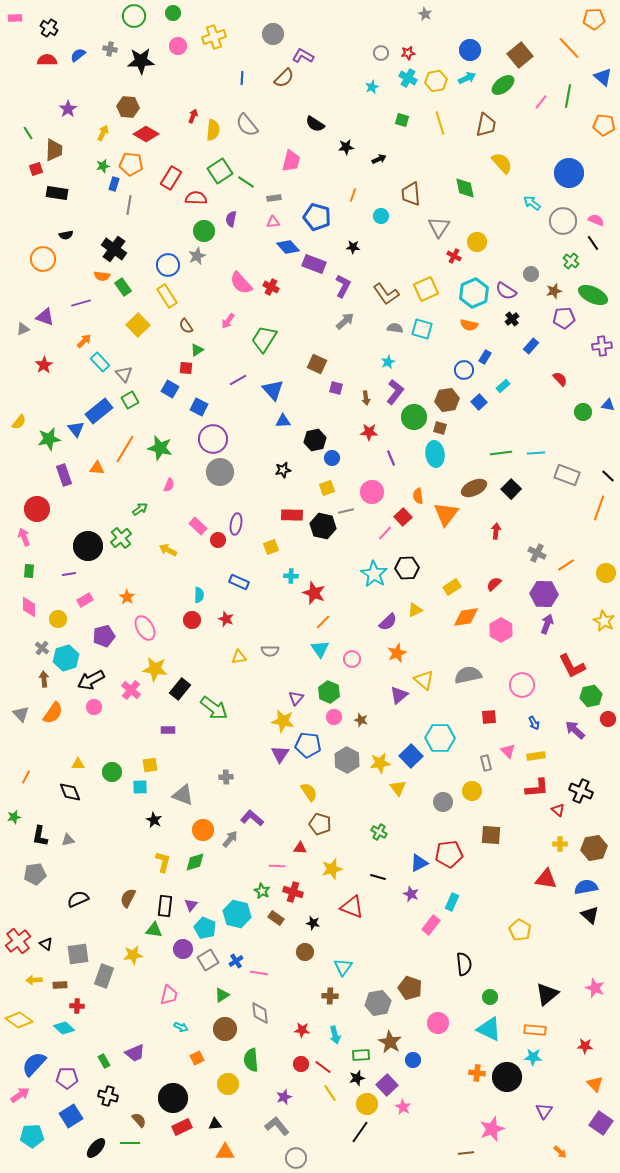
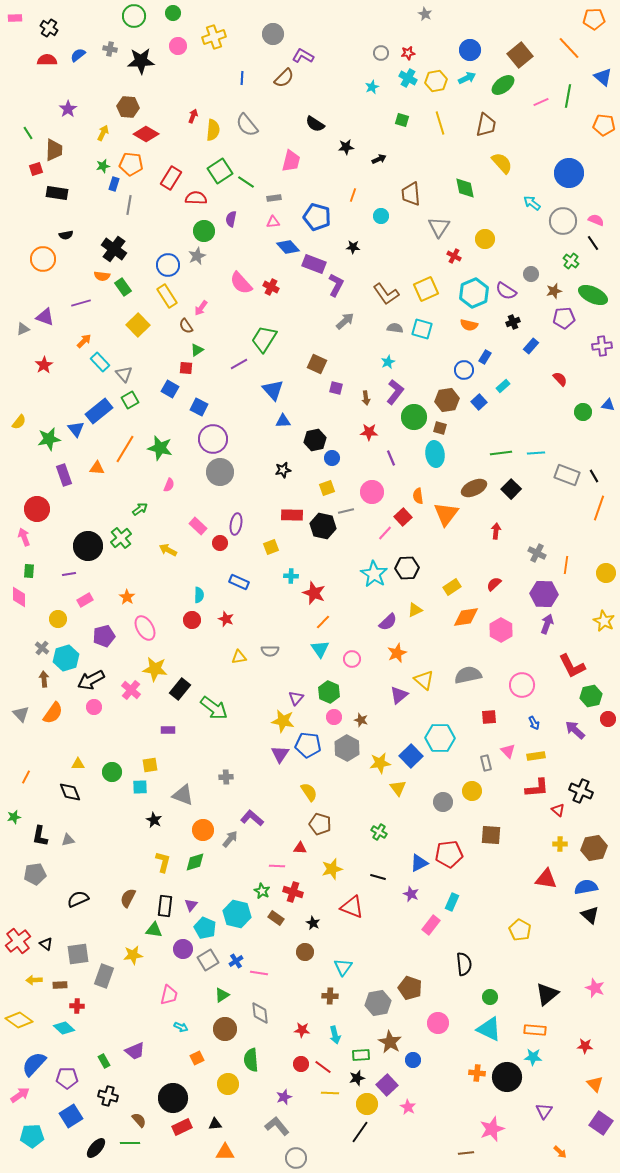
pink line at (541, 102): rotated 28 degrees clockwise
yellow circle at (477, 242): moved 8 px right, 3 px up
purple L-shape at (343, 286): moved 7 px left, 1 px up
black cross at (512, 319): moved 1 px right, 3 px down; rotated 16 degrees clockwise
pink arrow at (228, 321): moved 27 px left, 13 px up
purple line at (238, 380): moved 1 px right, 16 px up
black line at (608, 476): moved 14 px left; rotated 16 degrees clockwise
red circle at (218, 540): moved 2 px right, 3 px down
orange line at (566, 565): rotated 48 degrees counterclockwise
pink diamond at (29, 607): moved 10 px left, 10 px up
gray hexagon at (347, 760): moved 12 px up
black star at (313, 923): rotated 16 degrees clockwise
purple trapezoid at (135, 1053): moved 2 px up
yellow line at (330, 1093): rotated 54 degrees counterclockwise
pink star at (403, 1107): moved 5 px right
